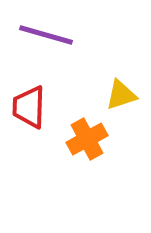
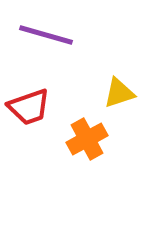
yellow triangle: moved 2 px left, 2 px up
red trapezoid: rotated 111 degrees counterclockwise
